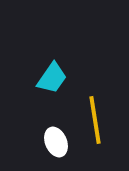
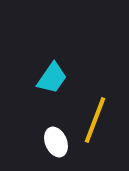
yellow line: rotated 30 degrees clockwise
